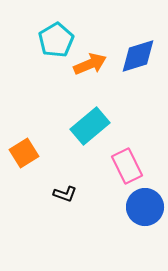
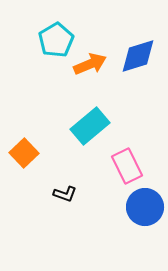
orange square: rotated 12 degrees counterclockwise
